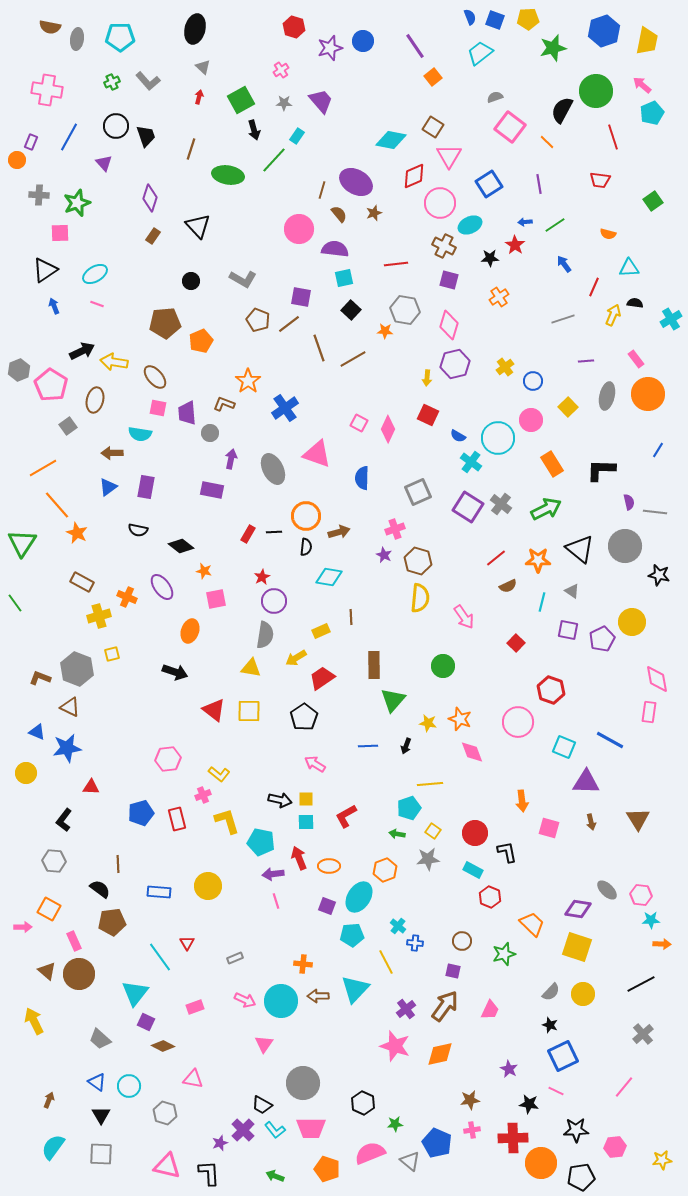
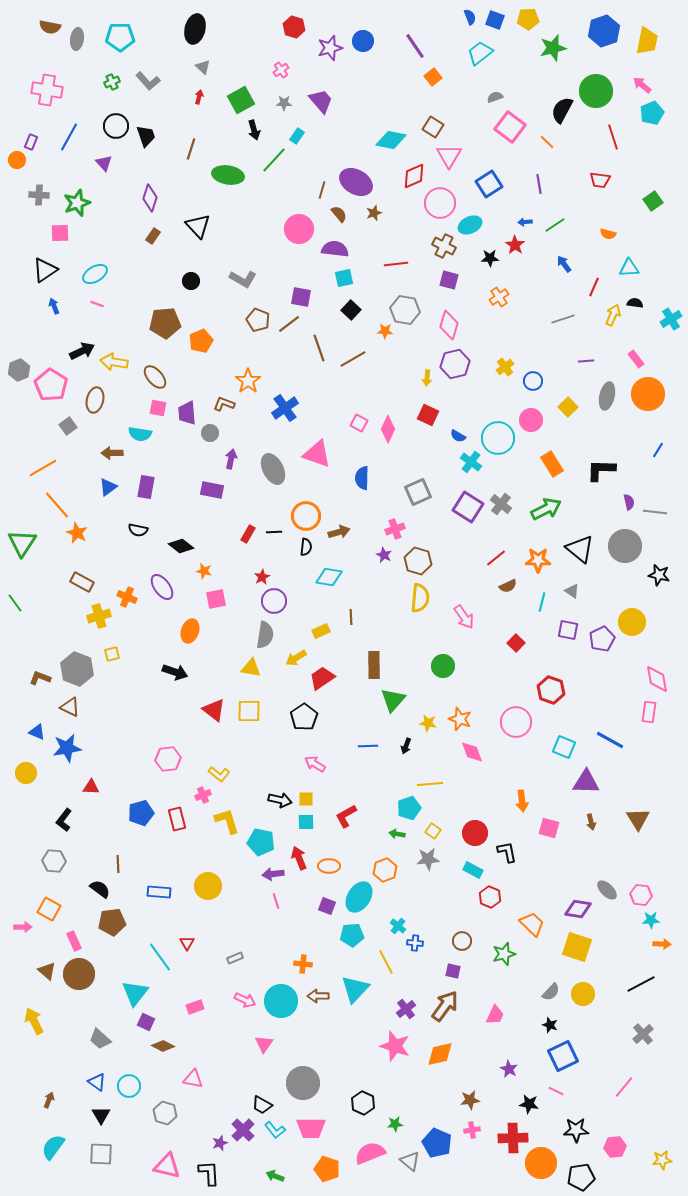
pink circle at (518, 722): moved 2 px left
pink trapezoid at (490, 1010): moved 5 px right, 5 px down
